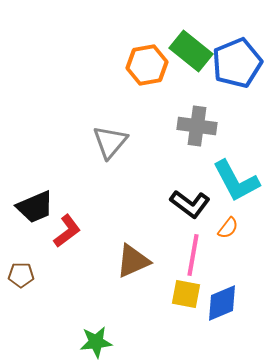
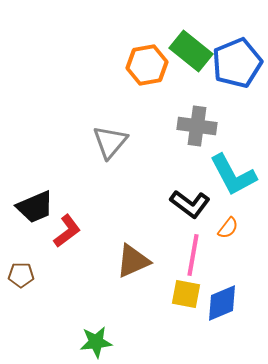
cyan L-shape: moved 3 px left, 6 px up
